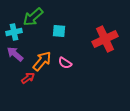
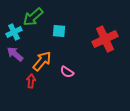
cyan cross: rotated 14 degrees counterclockwise
pink semicircle: moved 2 px right, 9 px down
red arrow: moved 3 px right, 3 px down; rotated 48 degrees counterclockwise
